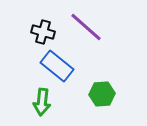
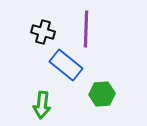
purple line: moved 2 px down; rotated 51 degrees clockwise
blue rectangle: moved 9 px right, 1 px up
green arrow: moved 3 px down
